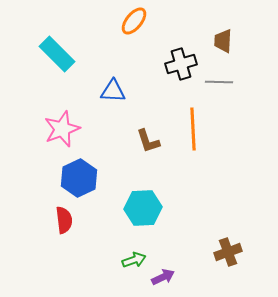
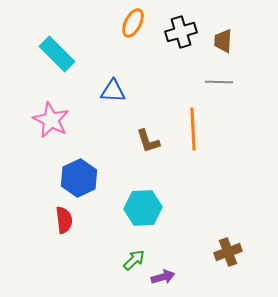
orange ellipse: moved 1 px left, 2 px down; rotated 12 degrees counterclockwise
black cross: moved 32 px up
pink star: moved 11 px left, 9 px up; rotated 24 degrees counterclockwise
green arrow: rotated 25 degrees counterclockwise
purple arrow: rotated 10 degrees clockwise
